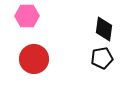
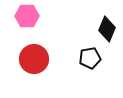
black diamond: moved 3 px right; rotated 15 degrees clockwise
black pentagon: moved 12 px left
